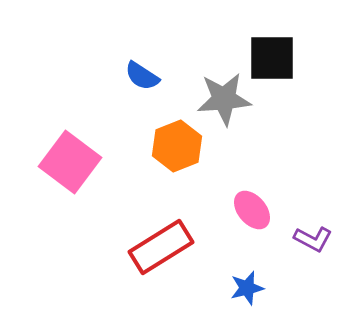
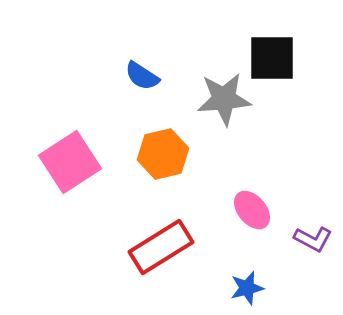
orange hexagon: moved 14 px left, 8 px down; rotated 9 degrees clockwise
pink square: rotated 20 degrees clockwise
